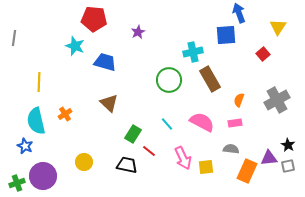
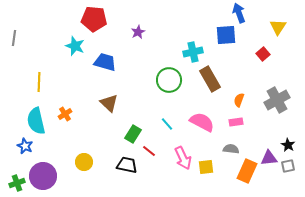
pink rectangle: moved 1 px right, 1 px up
